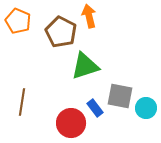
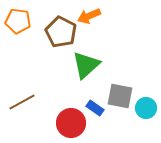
orange arrow: rotated 100 degrees counterclockwise
orange pentagon: rotated 15 degrees counterclockwise
green triangle: moved 1 px right, 1 px up; rotated 24 degrees counterclockwise
brown line: rotated 52 degrees clockwise
blue rectangle: rotated 18 degrees counterclockwise
